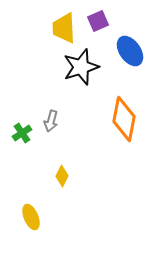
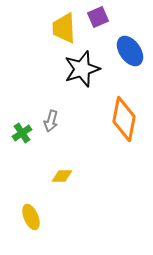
purple square: moved 4 px up
black star: moved 1 px right, 2 px down
yellow diamond: rotated 65 degrees clockwise
